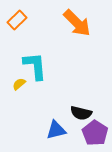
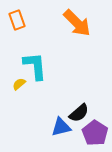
orange rectangle: rotated 66 degrees counterclockwise
black semicircle: moved 2 px left; rotated 55 degrees counterclockwise
blue triangle: moved 5 px right, 3 px up
